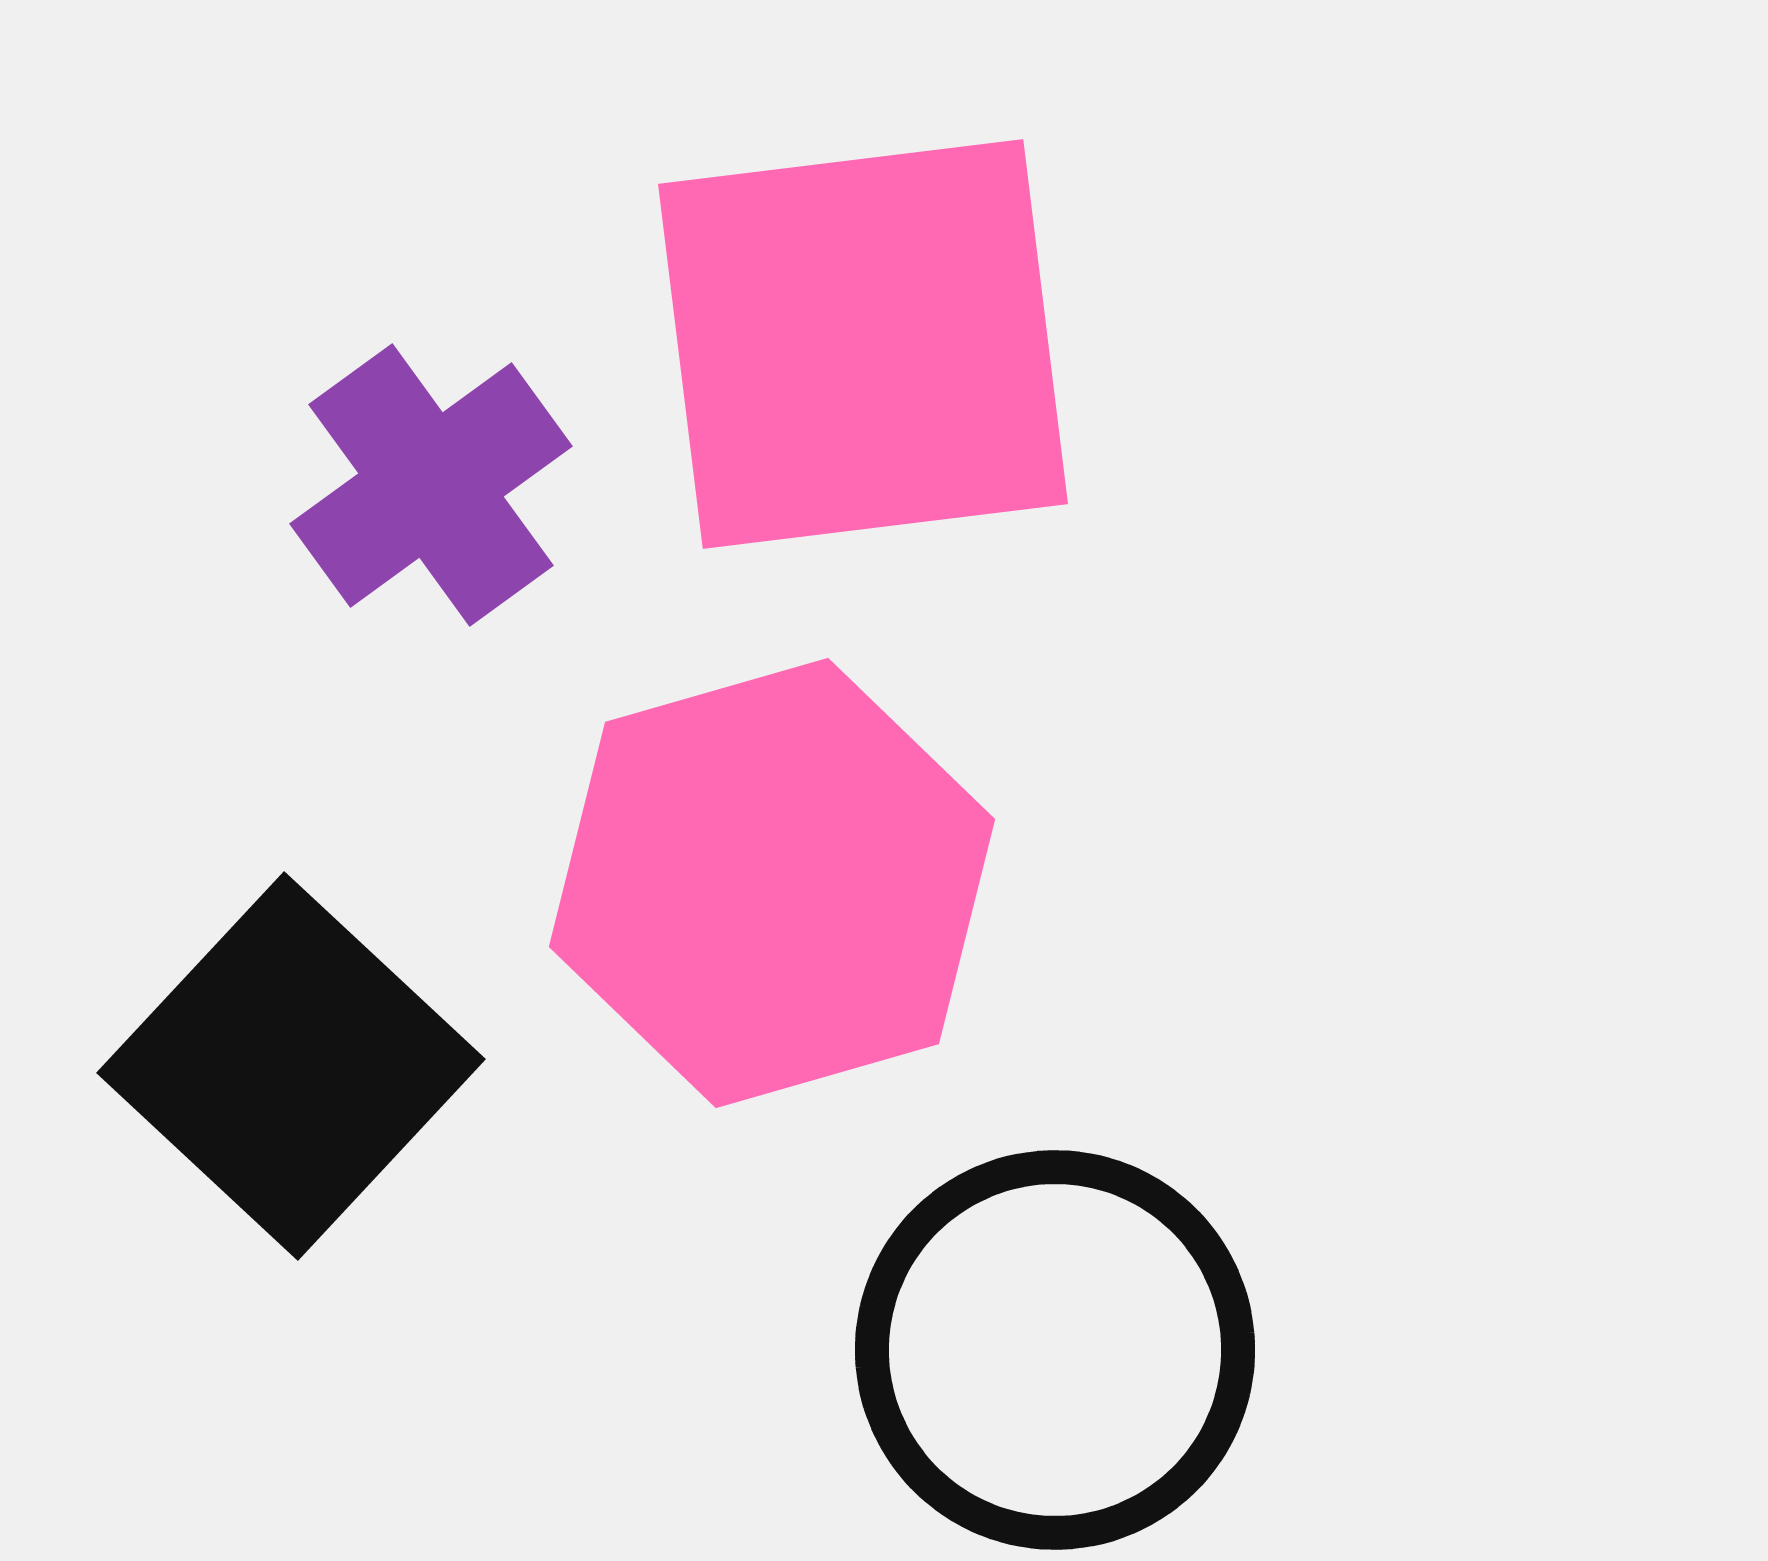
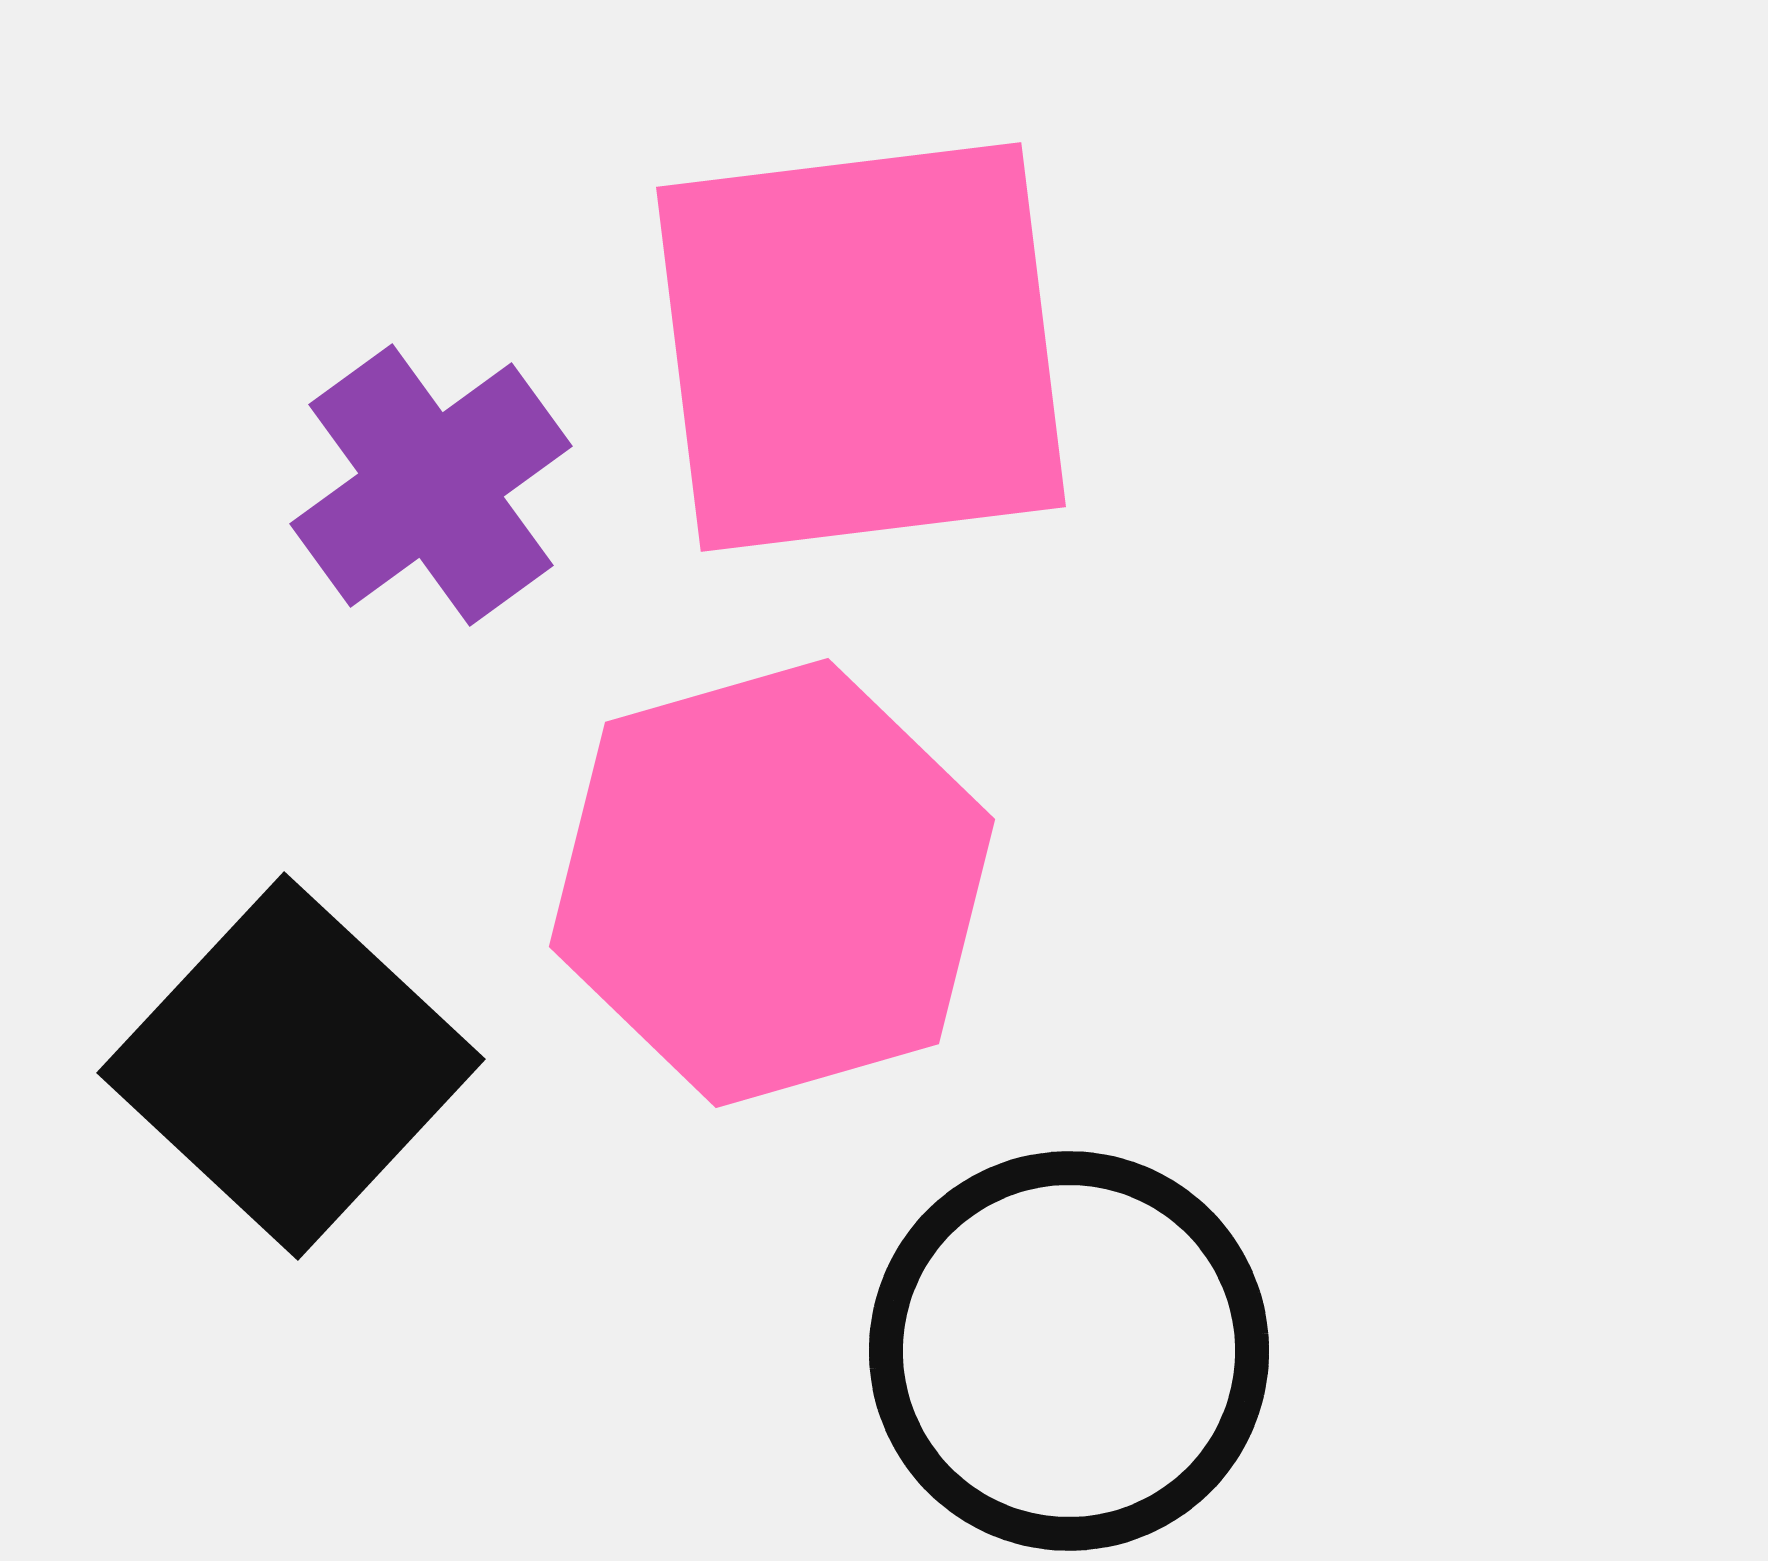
pink square: moved 2 px left, 3 px down
black circle: moved 14 px right, 1 px down
